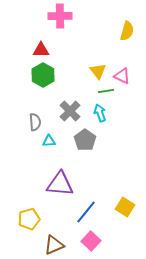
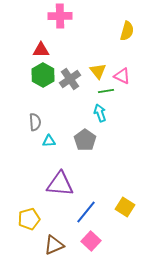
gray cross: moved 32 px up; rotated 10 degrees clockwise
